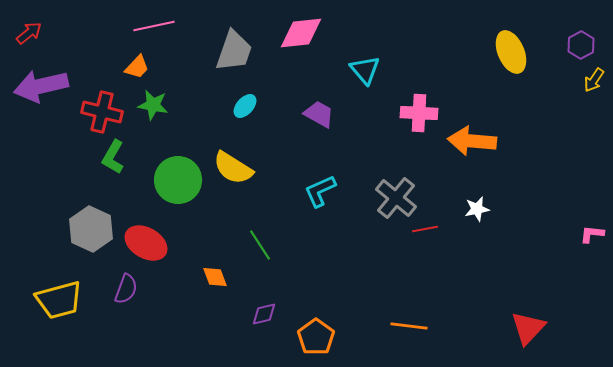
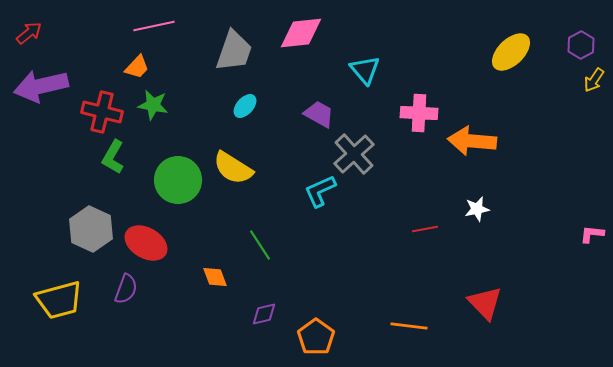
yellow ellipse: rotated 69 degrees clockwise
gray cross: moved 42 px left, 44 px up; rotated 9 degrees clockwise
red triangle: moved 43 px left, 25 px up; rotated 27 degrees counterclockwise
